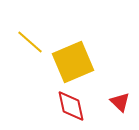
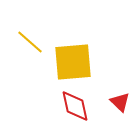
yellow square: rotated 18 degrees clockwise
red diamond: moved 4 px right
